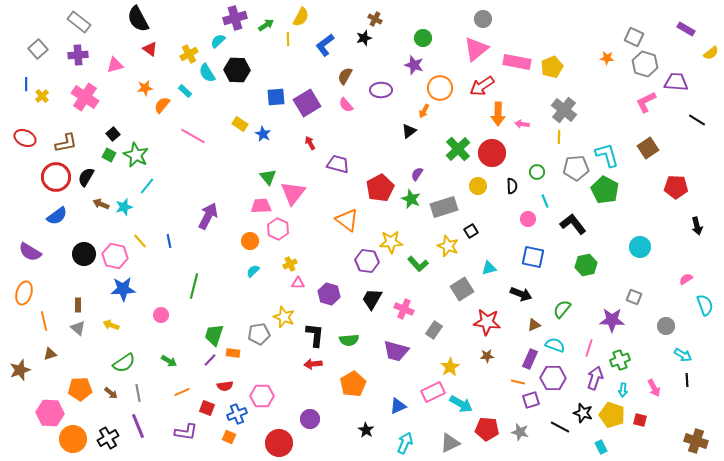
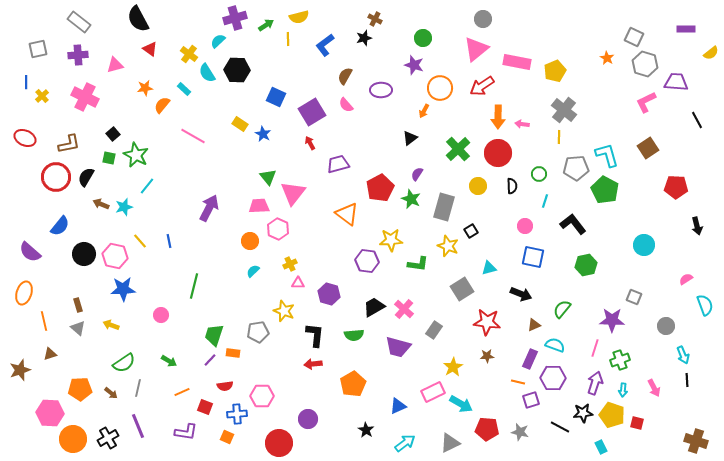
yellow semicircle at (301, 17): moved 2 px left; rotated 48 degrees clockwise
purple rectangle at (686, 29): rotated 30 degrees counterclockwise
gray square at (38, 49): rotated 30 degrees clockwise
yellow cross at (189, 54): rotated 24 degrees counterclockwise
orange star at (607, 58): rotated 24 degrees clockwise
yellow pentagon at (552, 67): moved 3 px right, 4 px down
blue line at (26, 84): moved 2 px up
cyan rectangle at (185, 91): moved 1 px left, 2 px up
pink cross at (85, 97): rotated 8 degrees counterclockwise
blue square at (276, 97): rotated 30 degrees clockwise
purple square at (307, 103): moved 5 px right, 9 px down
orange arrow at (498, 114): moved 3 px down
black line at (697, 120): rotated 30 degrees clockwise
black triangle at (409, 131): moved 1 px right, 7 px down
brown L-shape at (66, 143): moved 3 px right, 1 px down
red circle at (492, 153): moved 6 px right
green square at (109, 155): moved 3 px down; rotated 16 degrees counterclockwise
purple trapezoid at (338, 164): rotated 30 degrees counterclockwise
green circle at (537, 172): moved 2 px right, 2 px down
cyan line at (545, 201): rotated 40 degrees clockwise
pink trapezoid at (261, 206): moved 2 px left
gray rectangle at (444, 207): rotated 56 degrees counterclockwise
blue semicircle at (57, 216): moved 3 px right, 10 px down; rotated 15 degrees counterclockwise
purple arrow at (208, 216): moved 1 px right, 8 px up
pink circle at (528, 219): moved 3 px left, 7 px down
orange triangle at (347, 220): moved 6 px up
yellow star at (391, 242): moved 2 px up
cyan circle at (640, 247): moved 4 px right, 2 px up
purple semicircle at (30, 252): rotated 10 degrees clockwise
green L-shape at (418, 264): rotated 40 degrees counterclockwise
black trapezoid at (372, 299): moved 2 px right, 8 px down; rotated 30 degrees clockwise
brown rectangle at (78, 305): rotated 16 degrees counterclockwise
pink cross at (404, 309): rotated 18 degrees clockwise
yellow star at (284, 317): moved 6 px up
gray pentagon at (259, 334): moved 1 px left, 2 px up
green semicircle at (349, 340): moved 5 px right, 5 px up
pink line at (589, 348): moved 6 px right
purple trapezoid at (396, 351): moved 2 px right, 4 px up
cyan arrow at (683, 355): rotated 36 degrees clockwise
yellow star at (450, 367): moved 3 px right
purple arrow at (595, 378): moved 5 px down
gray line at (138, 393): moved 5 px up; rotated 24 degrees clockwise
red square at (207, 408): moved 2 px left, 1 px up
black star at (583, 413): rotated 24 degrees counterclockwise
blue cross at (237, 414): rotated 18 degrees clockwise
purple circle at (310, 419): moved 2 px left
red square at (640, 420): moved 3 px left, 3 px down
orange square at (229, 437): moved 2 px left
cyan arrow at (405, 443): rotated 30 degrees clockwise
